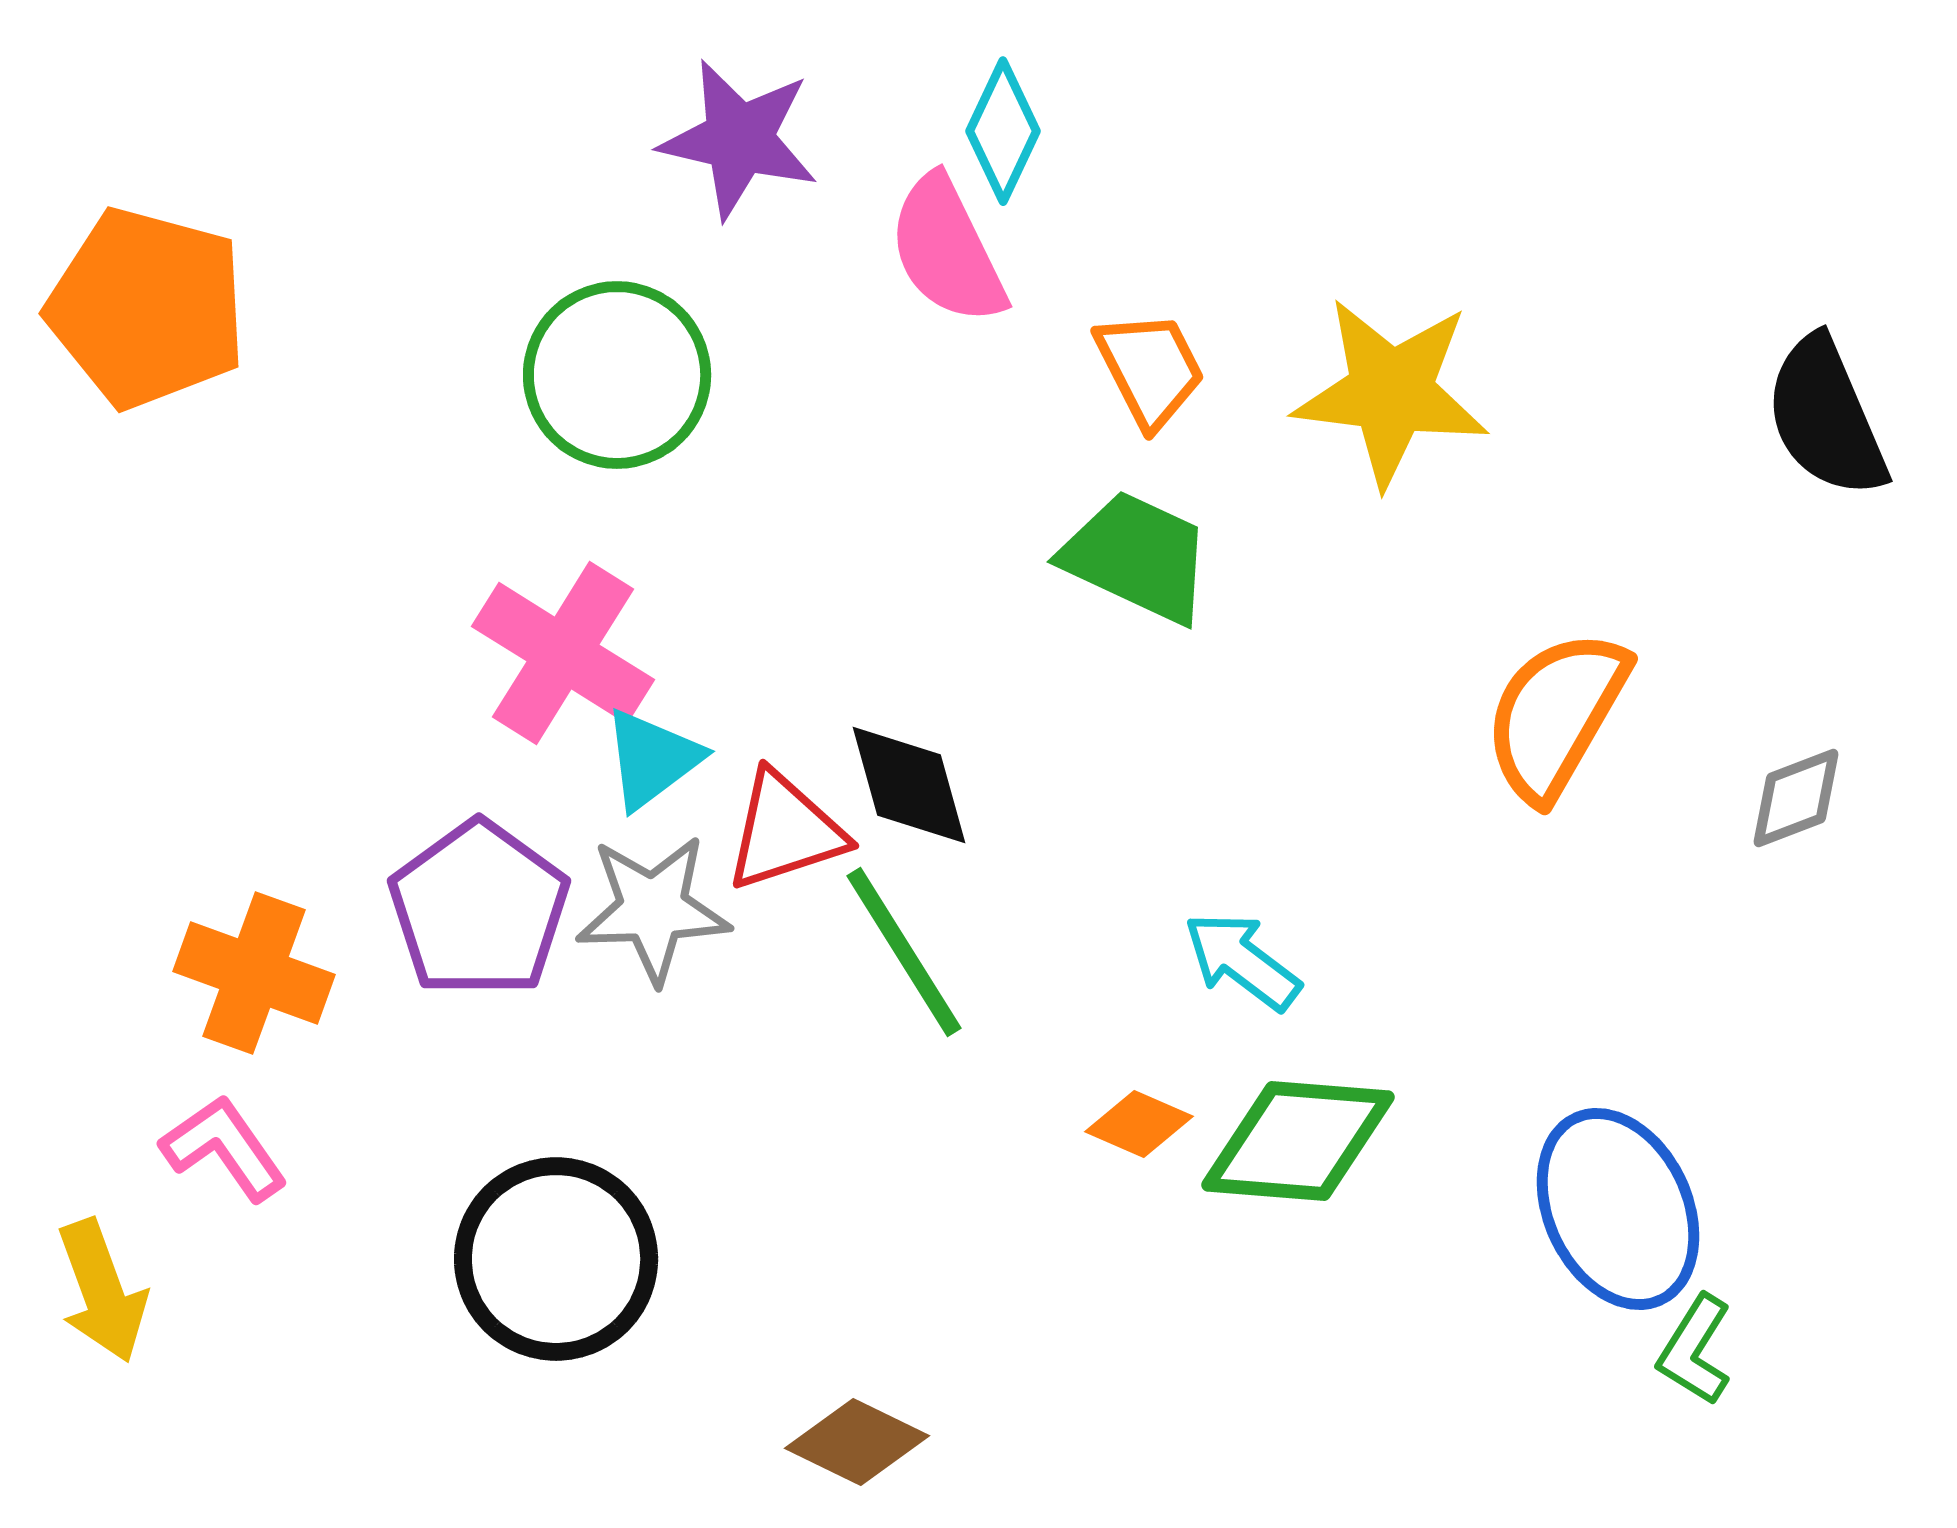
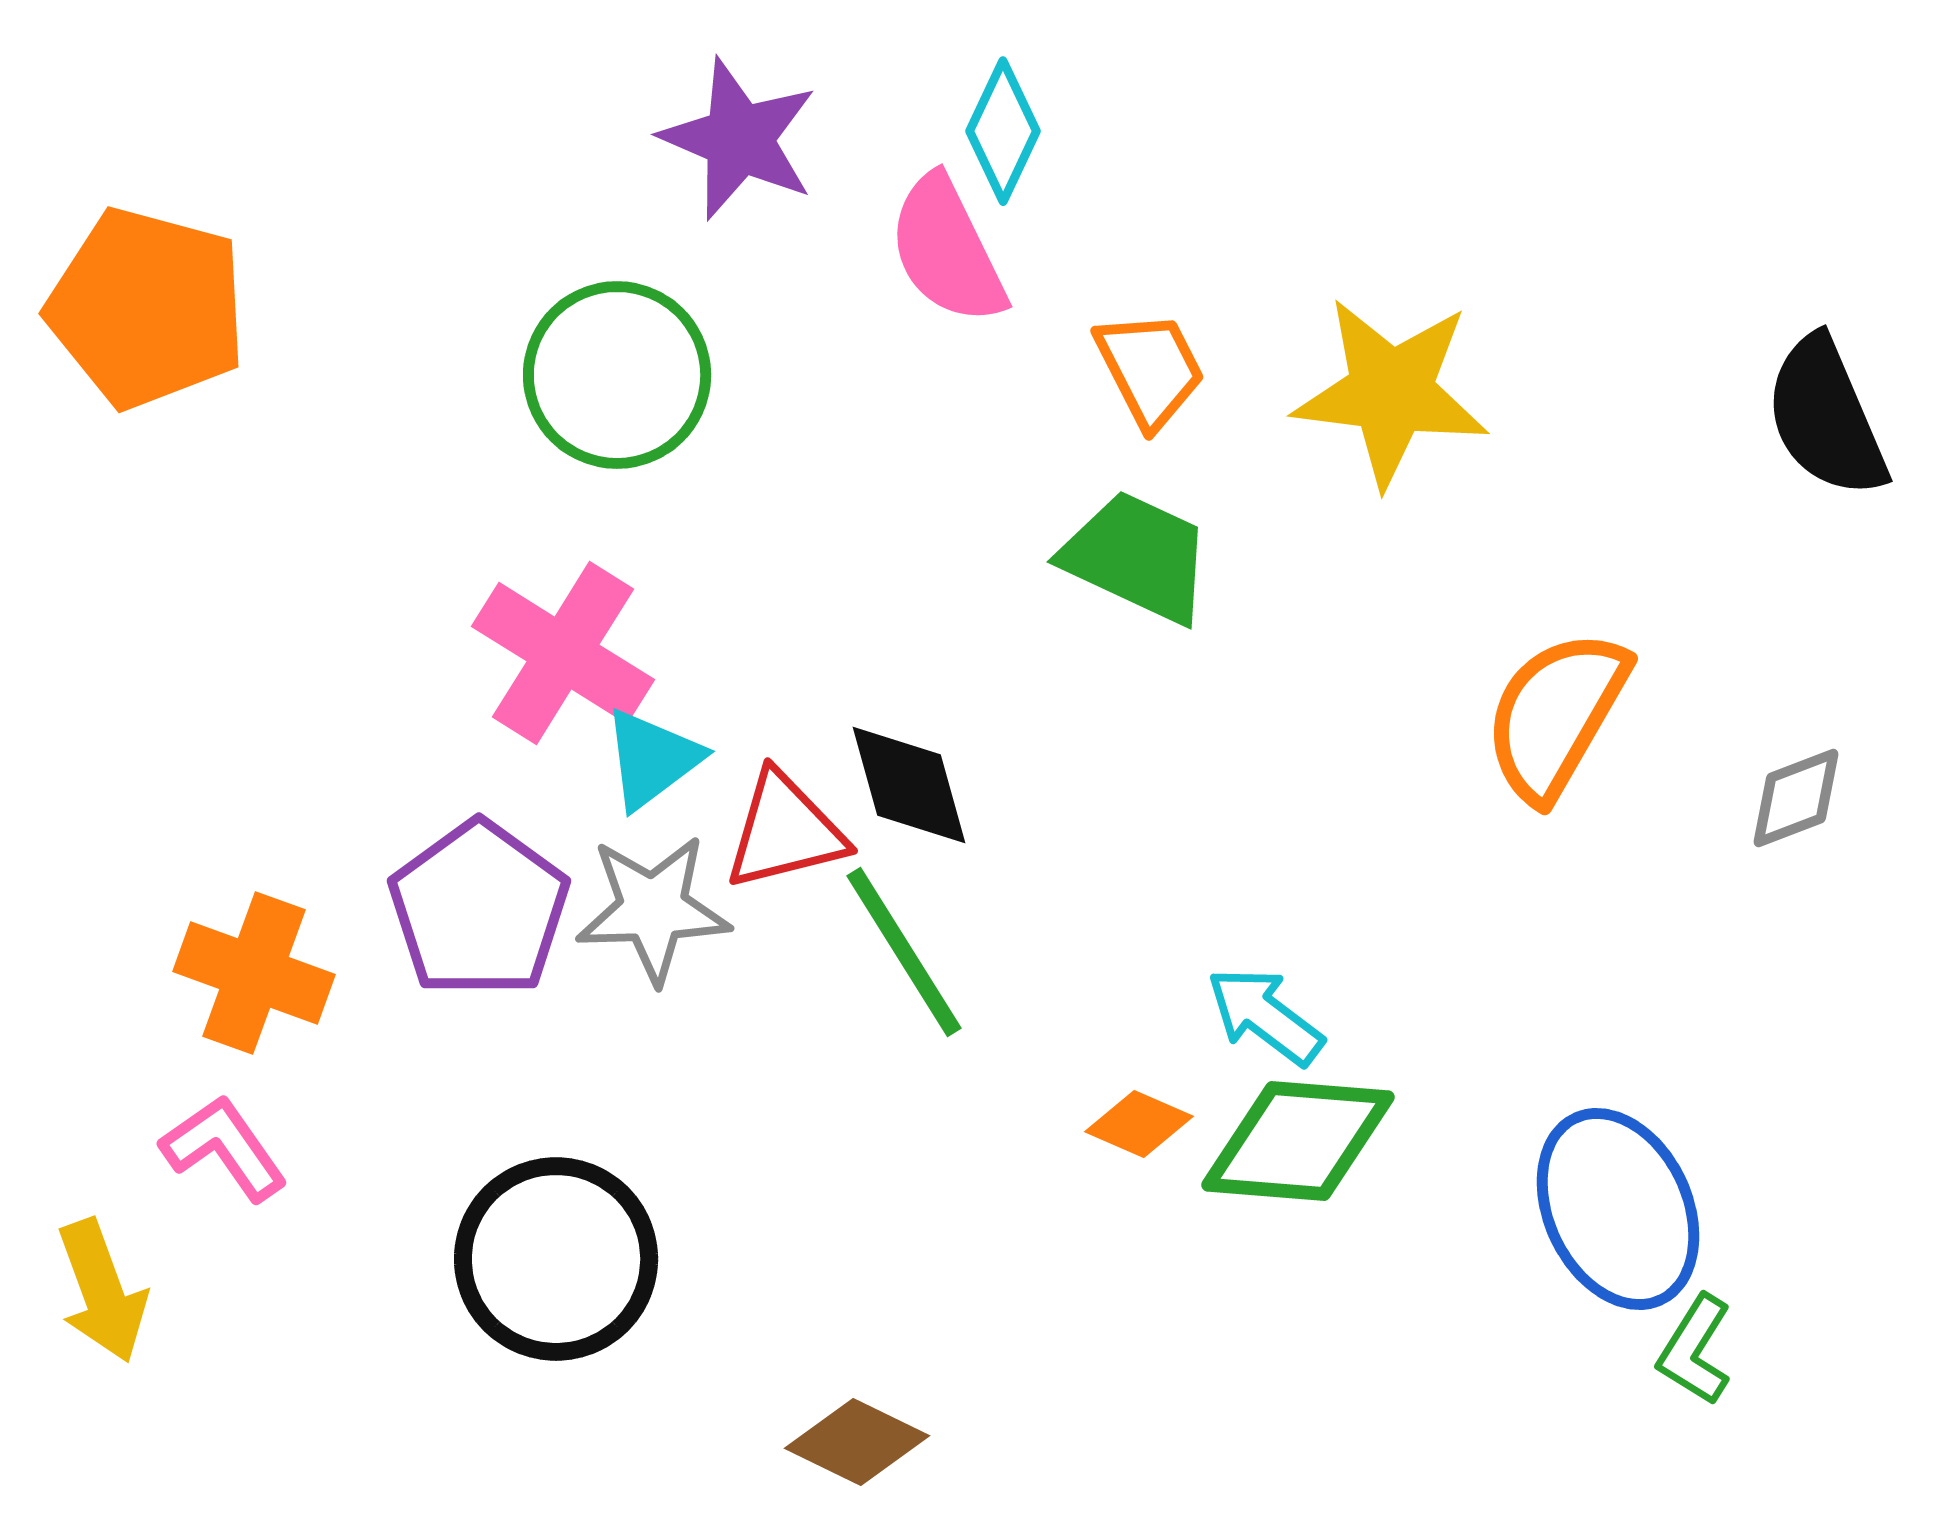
purple star: rotated 10 degrees clockwise
red triangle: rotated 4 degrees clockwise
cyan arrow: moved 23 px right, 55 px down
